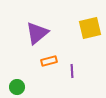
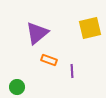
orange rectangle: moved 1 px up; rotated 35 degrees clockwise
